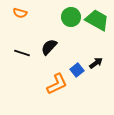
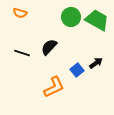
orange L-shape: moved 3 px left, 3 px down
